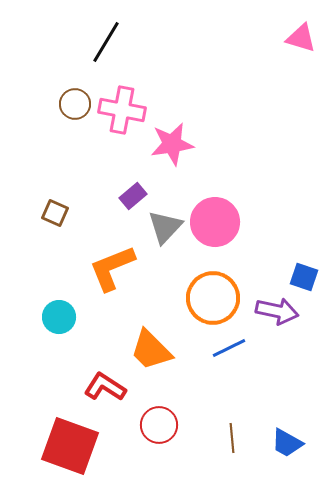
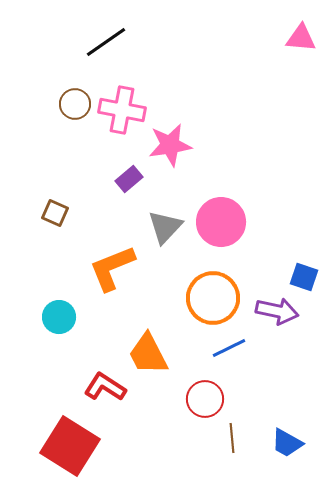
pink triangle: rotated 12 degrees counterclockwise
black line: rotated 24 degrees clockwise
pink star: moved 2 px left, 1 px down
purple rectangle: moved 4 px left, 17 px up
pink circle: moved 6 px right
orange trapezoid: moved 3 px left, 4 px down; rotated 18 degrees clockwise
red circle: moved 46 px right, 26 px up
red square: rotated 12 degrees clockwise
